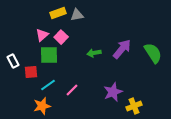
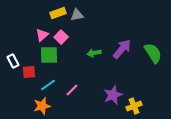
red square: moved 2 px left
purple star: moved 3 px down
